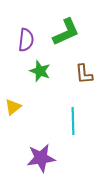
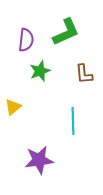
green star: rotated 30 degrees clockwise
purple star: moved 2 px left, 2 px down
